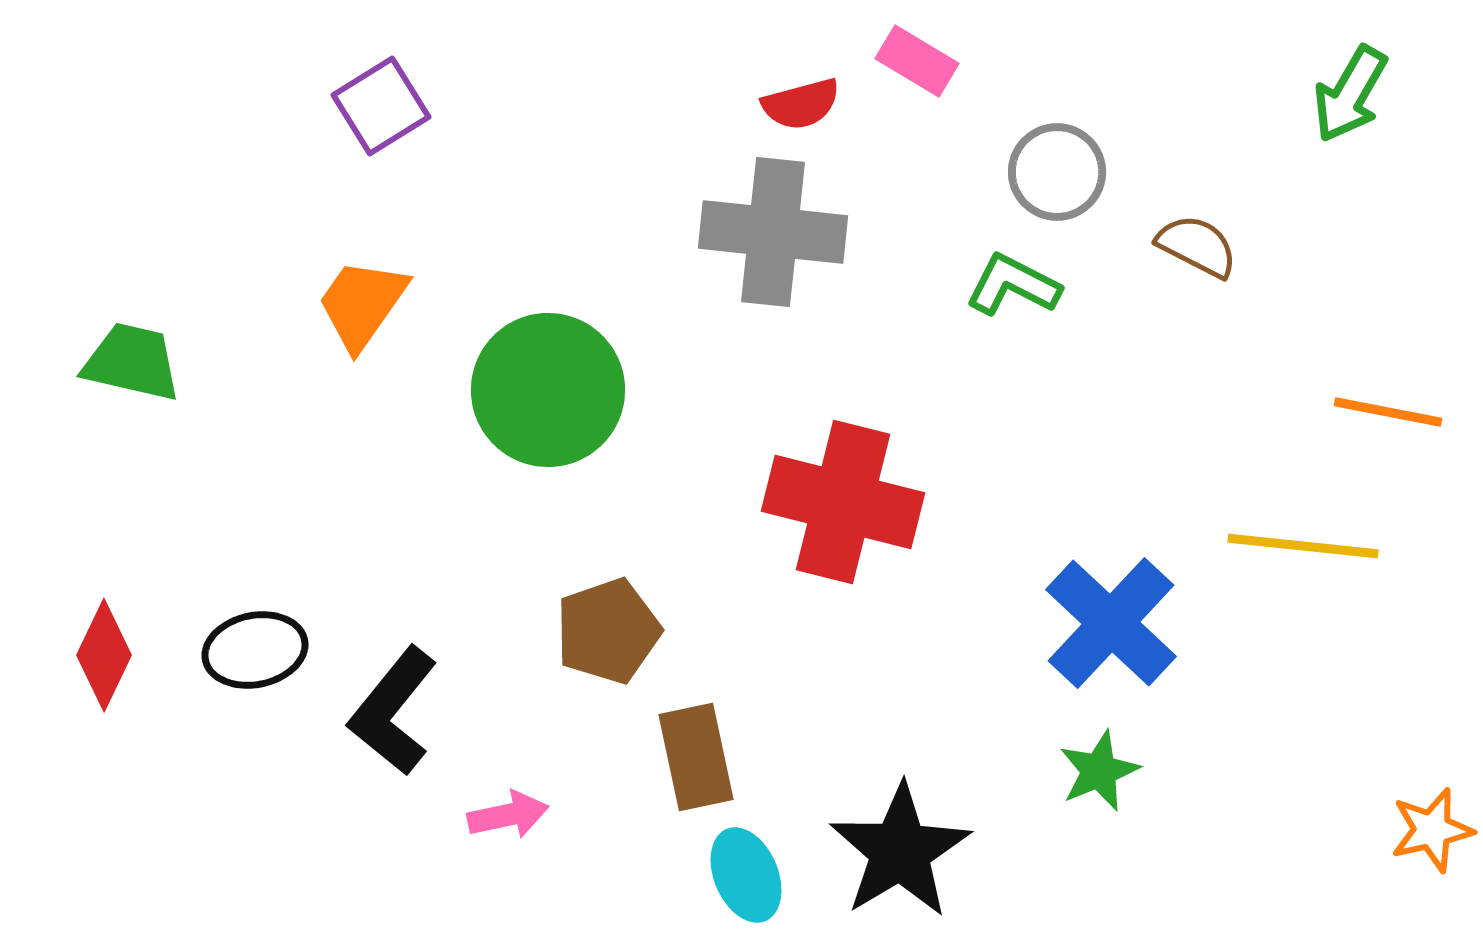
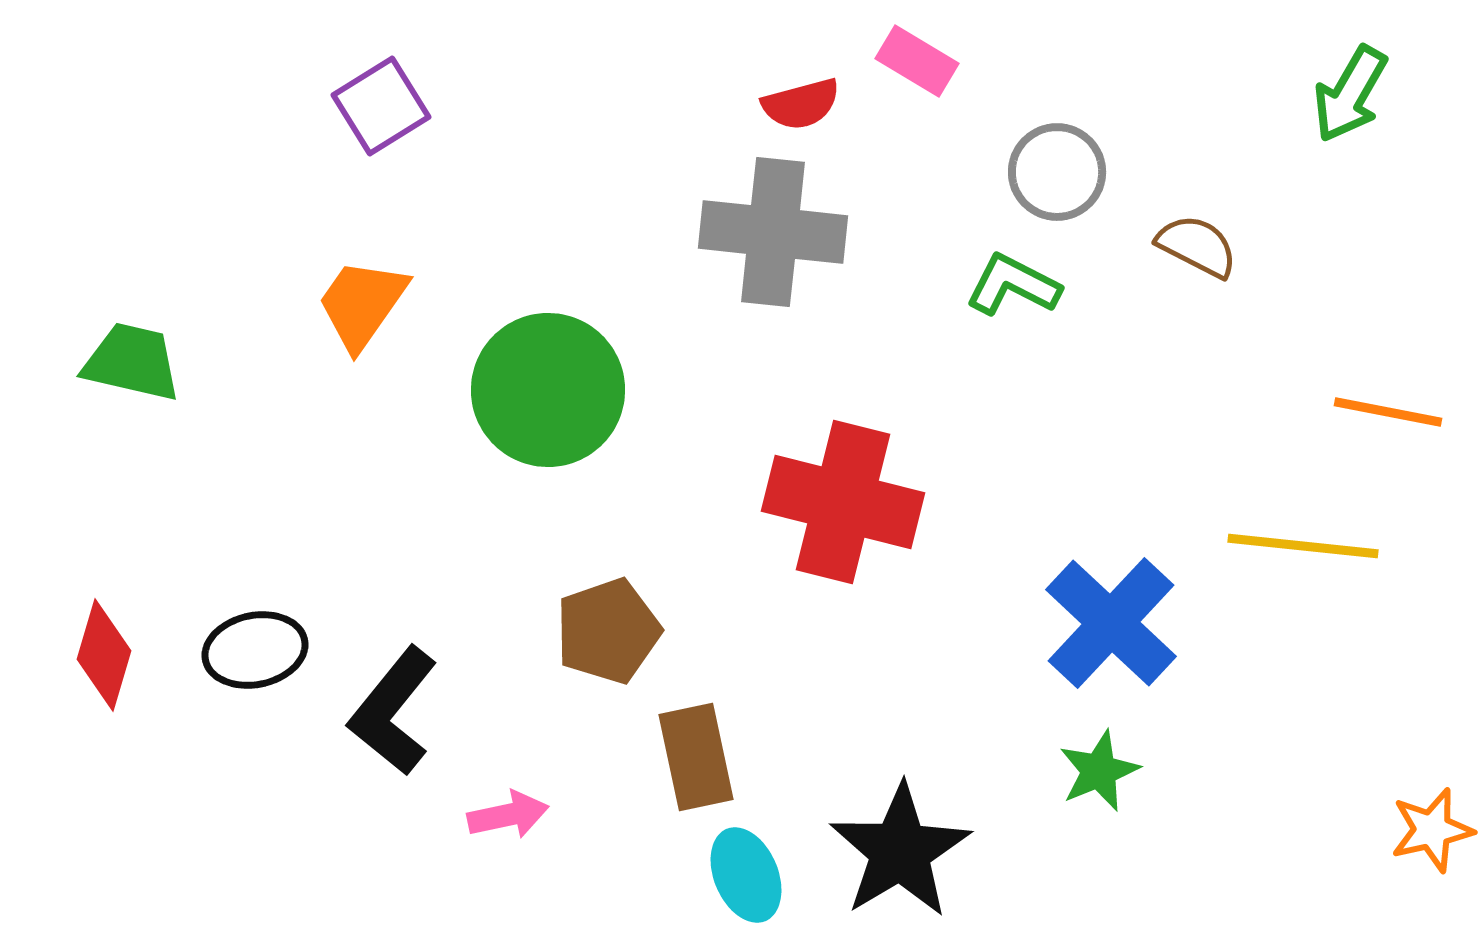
red diamond: rotated 9 degrees counterclockwise
